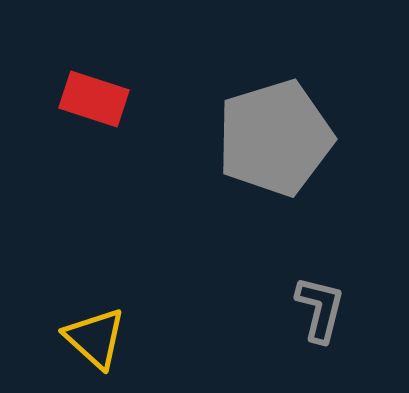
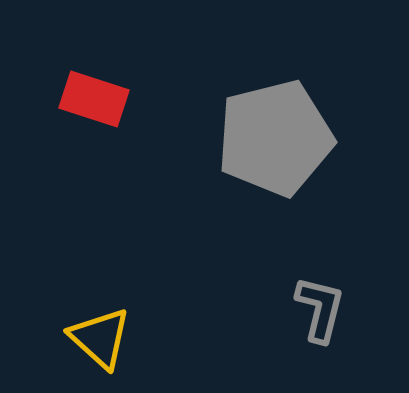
gray pentagon: rotated 3 degrees clockwise
yellow triangle: moved 5 px right
